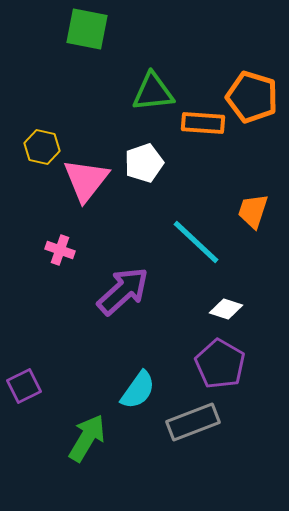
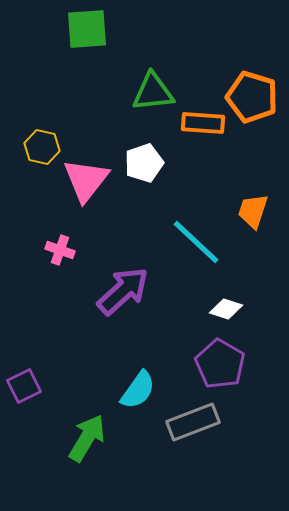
green square: rotated 15 degrees counterclockwise
